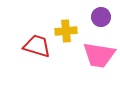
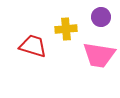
yellow cross: moved 2 px up
red trapezoid: moved 4 px left
